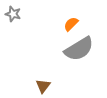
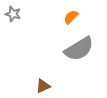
orange semicircle: moved 7 px up
brown triangle: rotated 28 degrees clockwise
